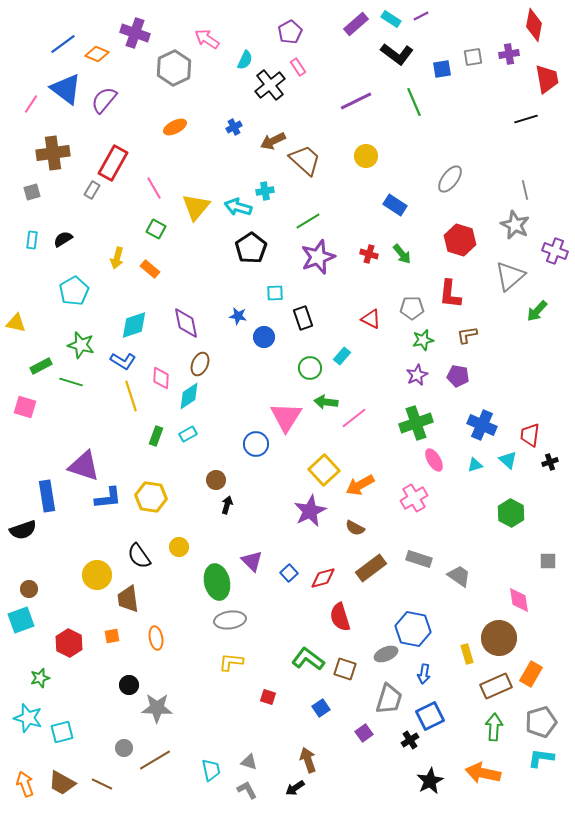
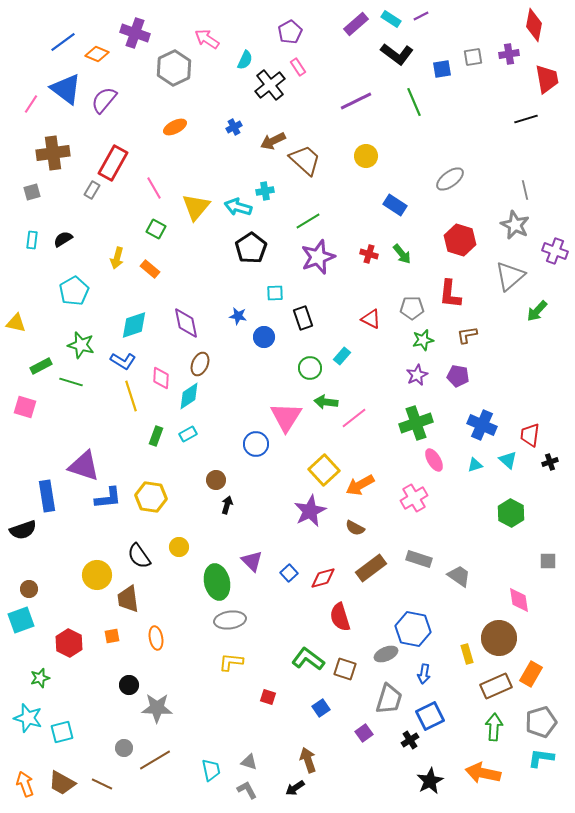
blue line at (63, 44): moved 2 px up
gray ellipse at (450, 179): rotated 16 degrees clockwise
